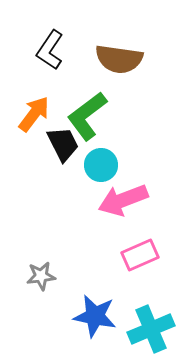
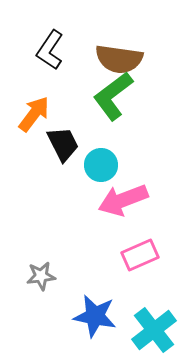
green L-shape: moved 26 px right, 20 px up
cyan cross: moved 3 px right, 1 px down; rotated 15 degrees counterclockwise
